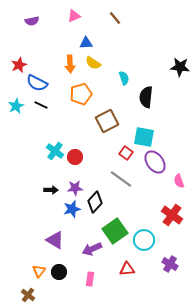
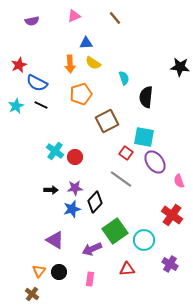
brown cross: moved 4 px right, 1 px up
